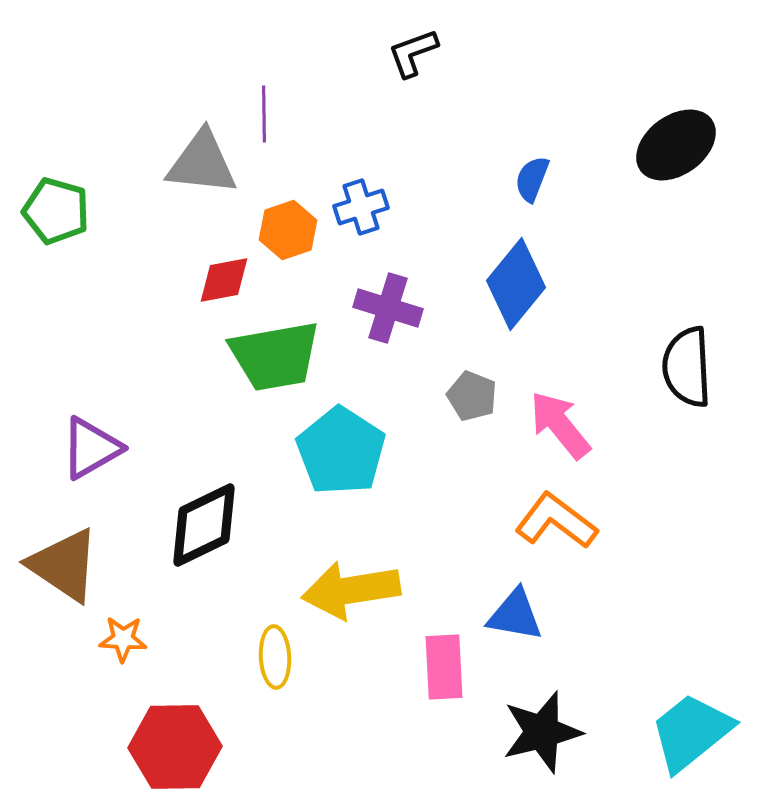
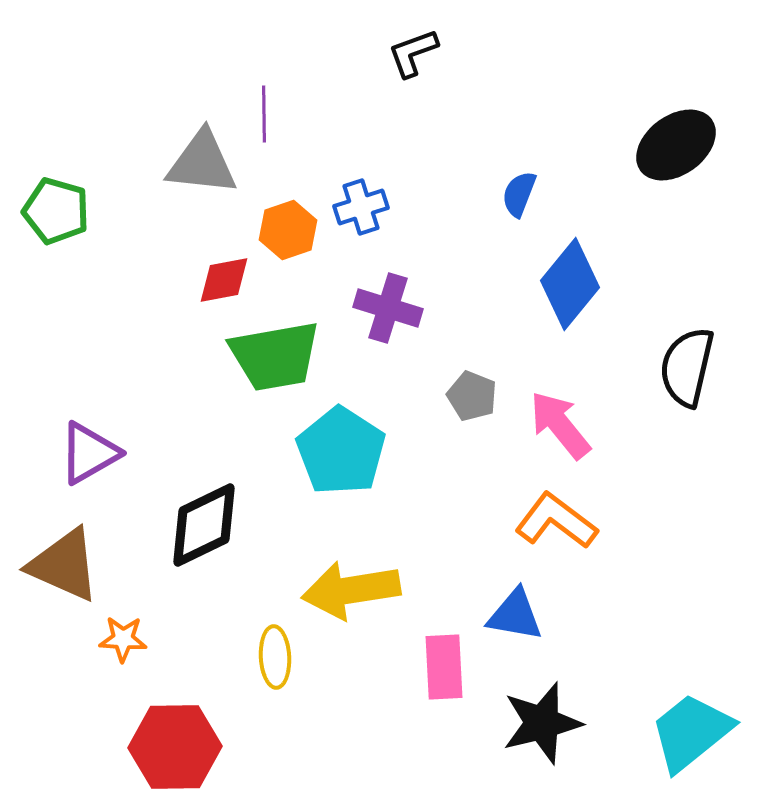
blue semicircle: moved 13 px left, 15 px down
blue diamond: moved 54 px right
black semicircle: rotated 16 degrees clockwise
purple triangle: moved 2 px left, 5 px down
brown triangle: rotated 10 degrees counterclockwise
black star: moved 9 px up
